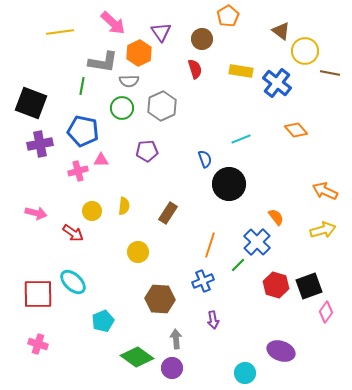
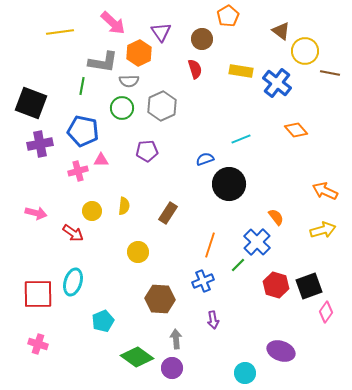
blue semicircle at (205, 159): rotated 90 degrees counterclockwise
cyan ellipse at (73, 282): rotated 64 degrees clockwise
